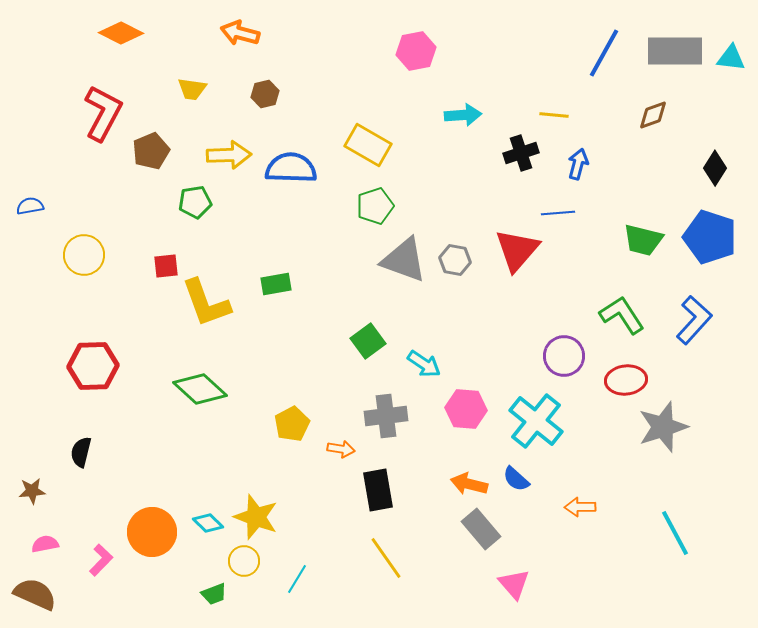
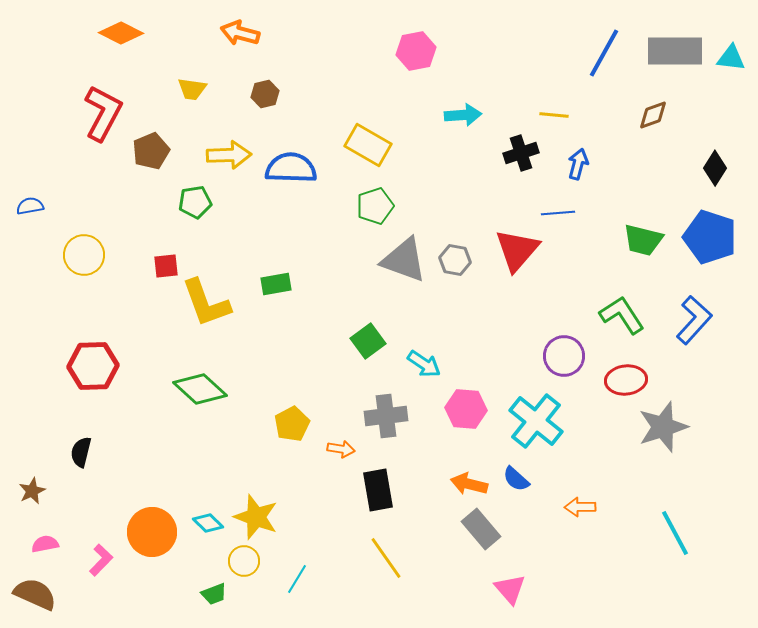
brown star at (32, 491): rotated 20 degrees counterclockwise
pink triangle at (514, 584): moved 4 px left, 5 px down
